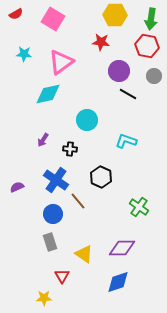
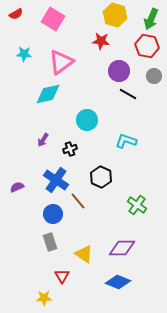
yellow hexagon: rotated 15 degrees clockwise
green arrow: rotated 15 degrees clockwise
red star: moved 1 px up
black cross: rotated 24 degrees counterclockwise
green cross: moved 2 px left, 2 px up
blue diamond: rotated 40 degrees clockwise
